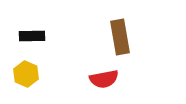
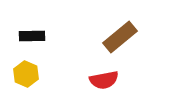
brown rectangle: rotated 60 degrees clockwise
red semicircle: moved 1 px down
